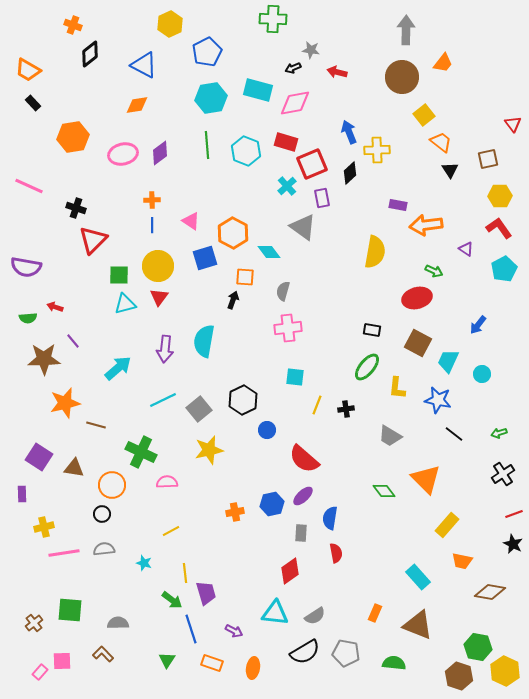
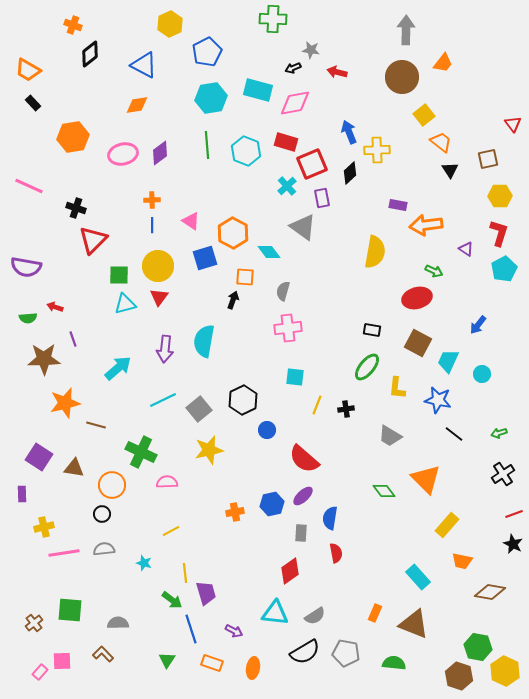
red L-shape at (499, 228): moved 5 px down; rotated 52 degrees clockwise
purple line at (73, 341): moved 2 px up; rotated 21 degrees clockwise
brown triangle at (418, 625): moved 4 px left, 1 px up
